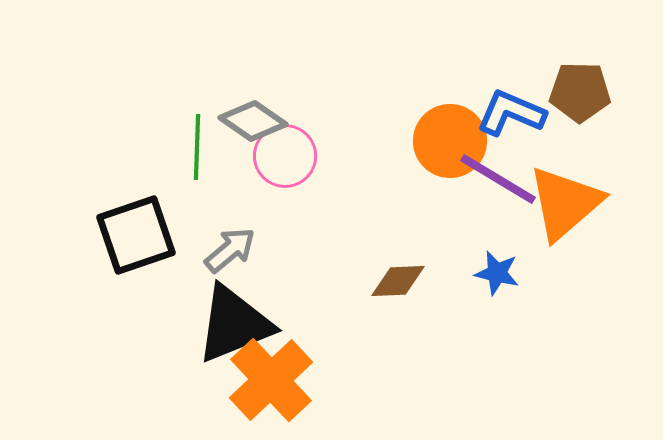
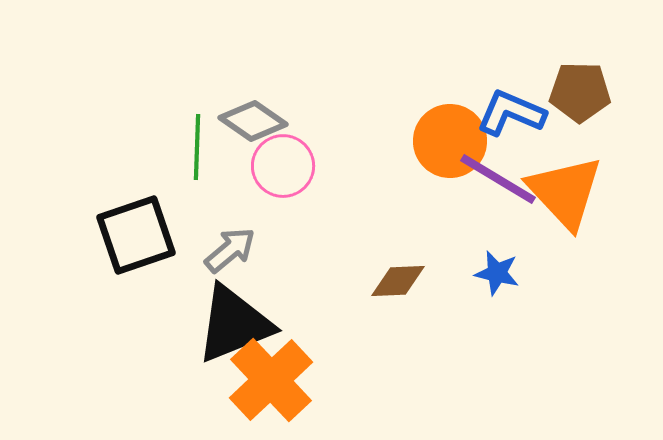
pink circle: moved 2 px left, 10 px down
orange triangle: moved 11 px up; rotated 32 degrees counterclockwise
